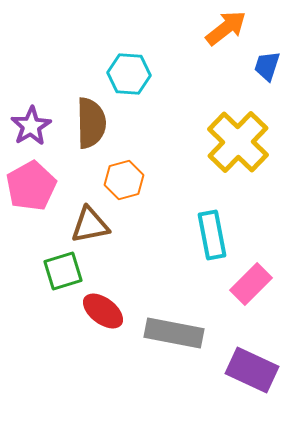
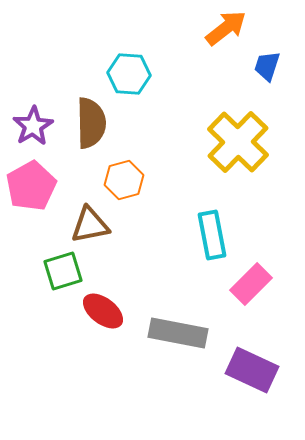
purple star: moved 2 px right
gray rectangle: moved 4 px right
